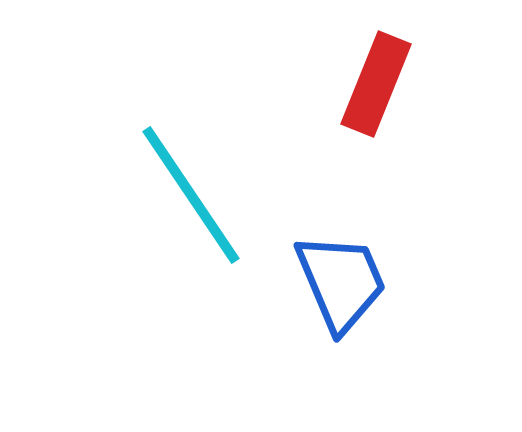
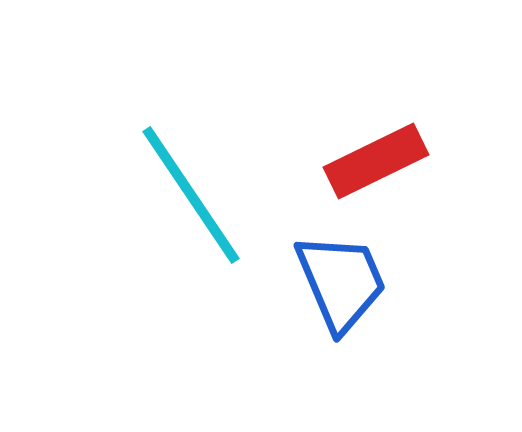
red rectangle: moved 77 px down; rotated 42 degrees clockwise
